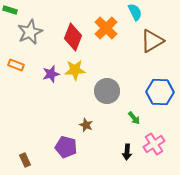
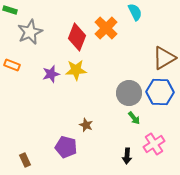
red diamond: moved 4 px right
brown triangle: moved 12 px right, 17 px down
orange rectangle: moved 4 px left
yellow star: moved 1 px right
gray circle: moved 22 px right, 2 px down
black arrow: moved 4 px down
